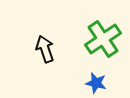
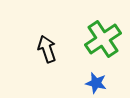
black arrow: moved 2 px right
